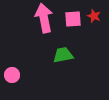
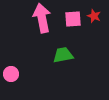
pink arrow: moved 2 px left
pink circle: moved 1 px left, 1 px up
